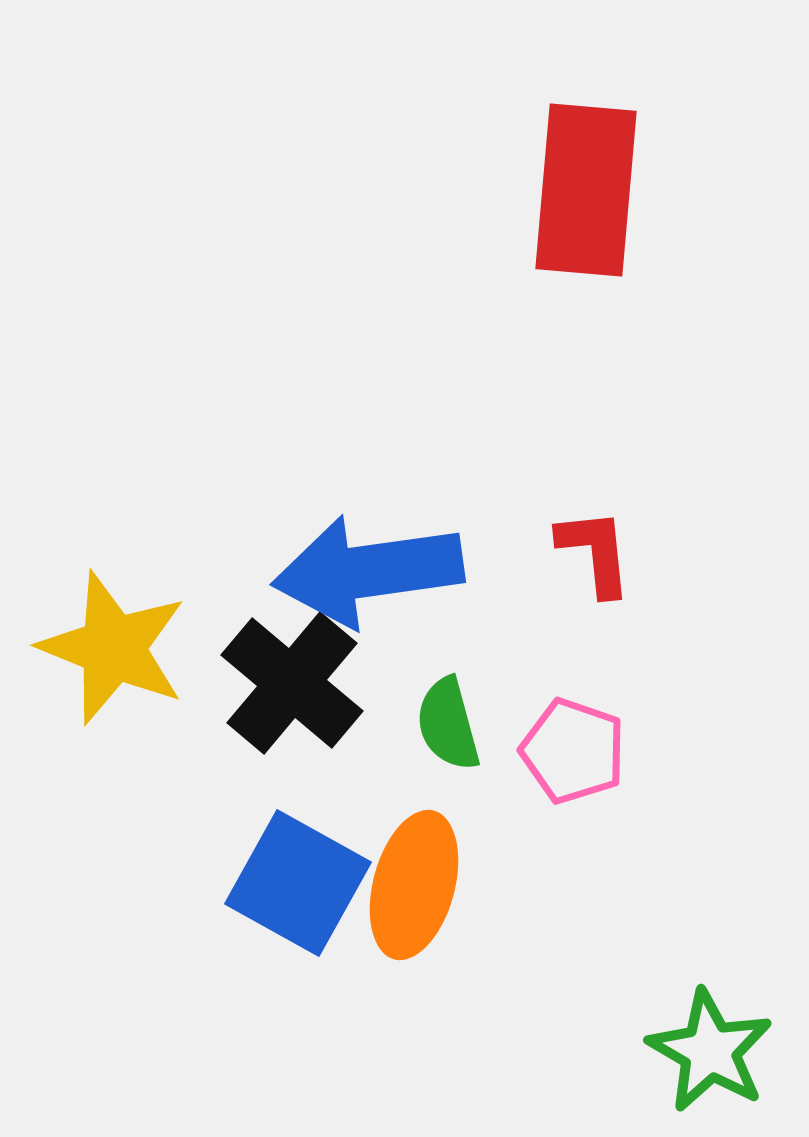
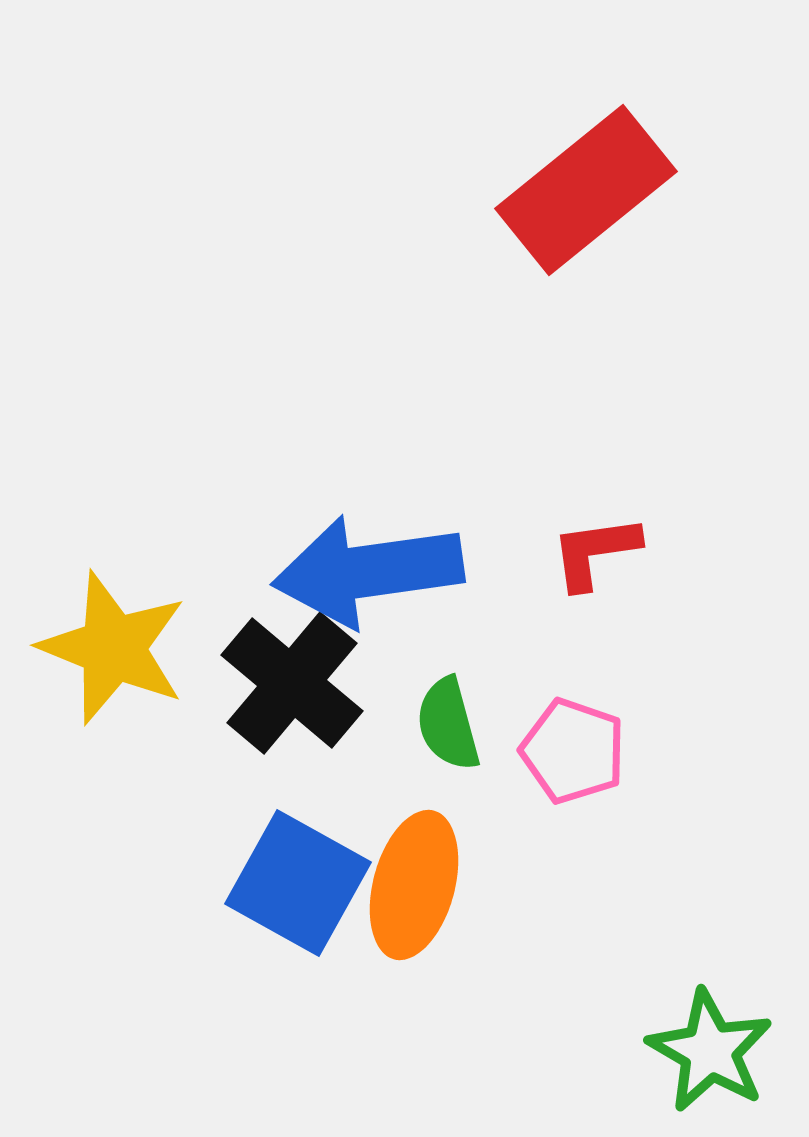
red rectangle: rotated 46 degrees clockwise
red L-shape: rotated 92 degrees counterclockwise
